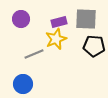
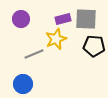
purple rectangle: moved 4 px right, 3 px up
